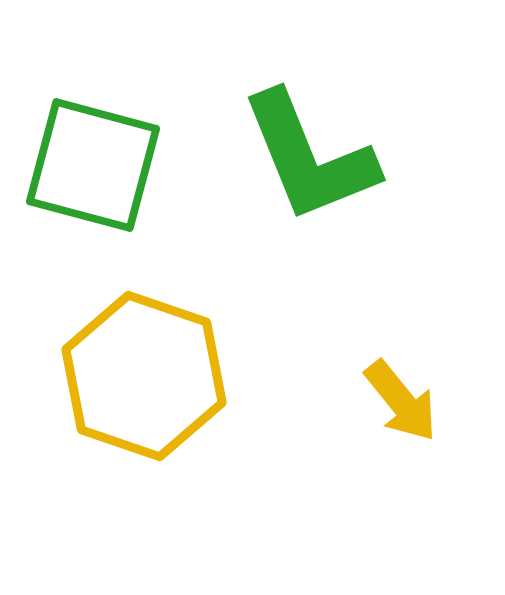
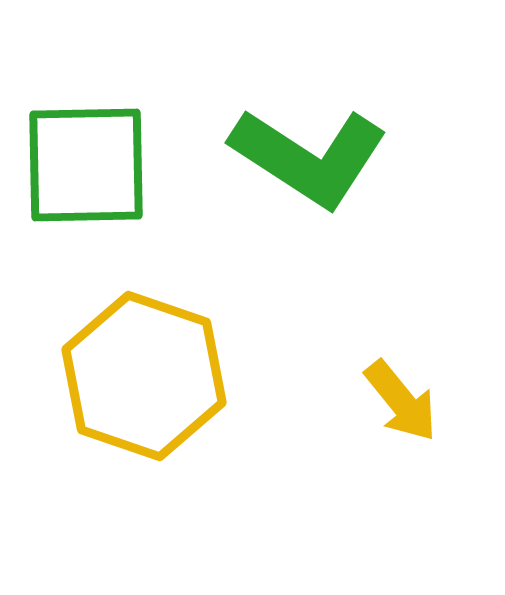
green L-shape: rotated 35 degrees counterclockwise
green square: moved 7 px left; rotated 16 degrees counterclockwise
